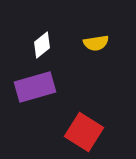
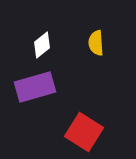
yellow semicircle: rotated 95 degrees clockwise
